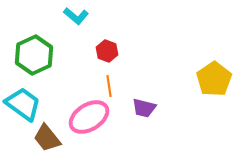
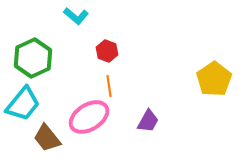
green hexagon: moved 1 px left, 3 px down
cyan trapezoid: rotated 93 degrees clockwise
purple trapezoid: moved 4 px right, 13 px down; rotated 75 degrees counterclockwise
